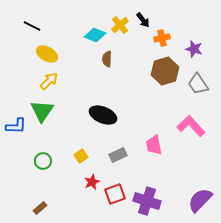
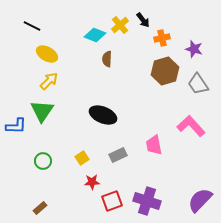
yellow square: moved 1 px right, 2 px down
red star: rotated 21 degrees clockwise
red square: moved 3 px left, 7 px down
